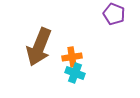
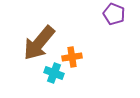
brown arrow: moved 4 px up; rotated 18 degrees clockwise
cyan cross: moved 21 px left
